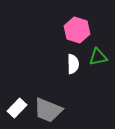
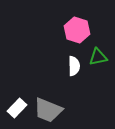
white semicircle: moved 1 px right, 2 px down
